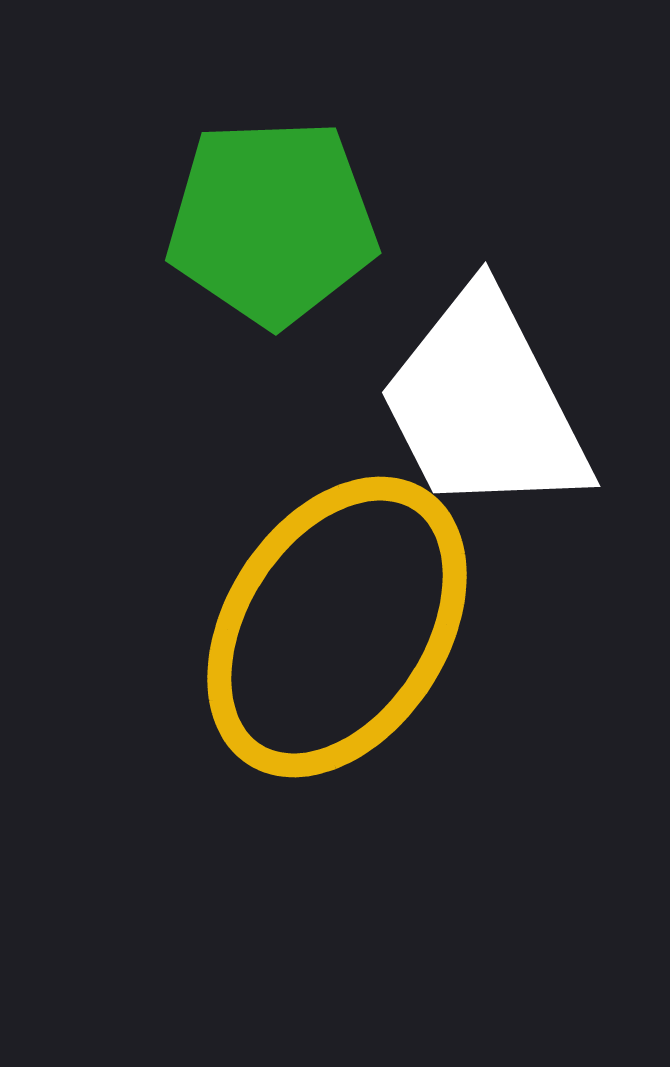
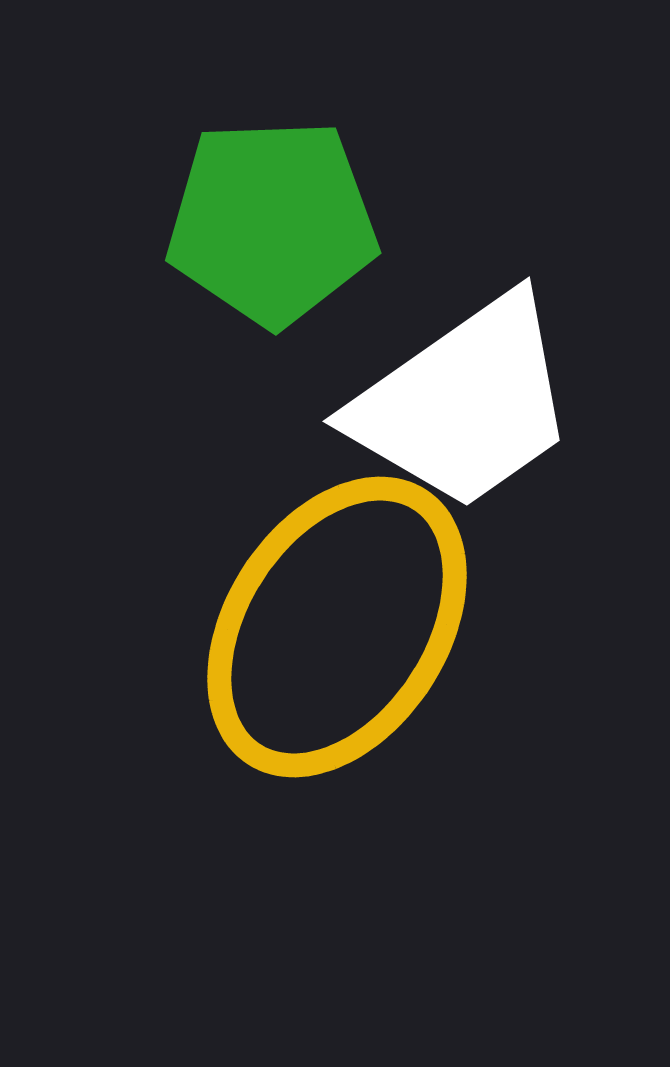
white trapezoid: moved 20 px left, 1 px up; rotated 98 degrees counterclockwise
